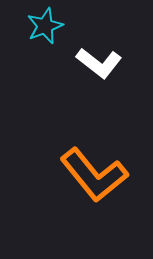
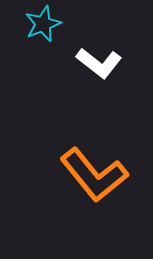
cyan star: moved 2 px left, 2 px up
